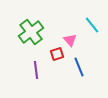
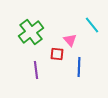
red square: rotated 24 degrees clockwise
blue line: rotated 24 degrees clockwise
